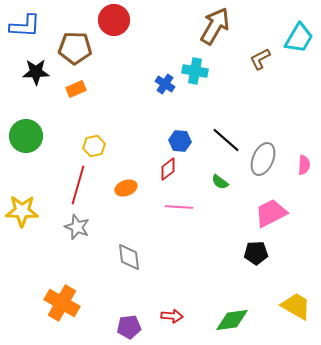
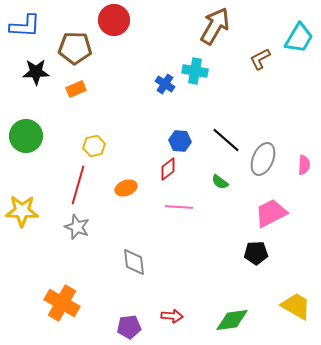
gray diamond: moved 5 px right, 5 px down
